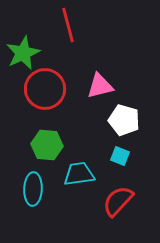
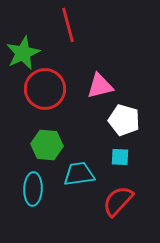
cyan square: moved 1 px down; rotated 18 degrees counterclockwise
